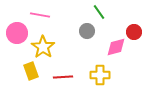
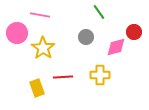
gray circle: moved 1 px left, 6 px down
yellow star: moved 1 px down
yellow rectangle: moved 6 px right, 17 px down
